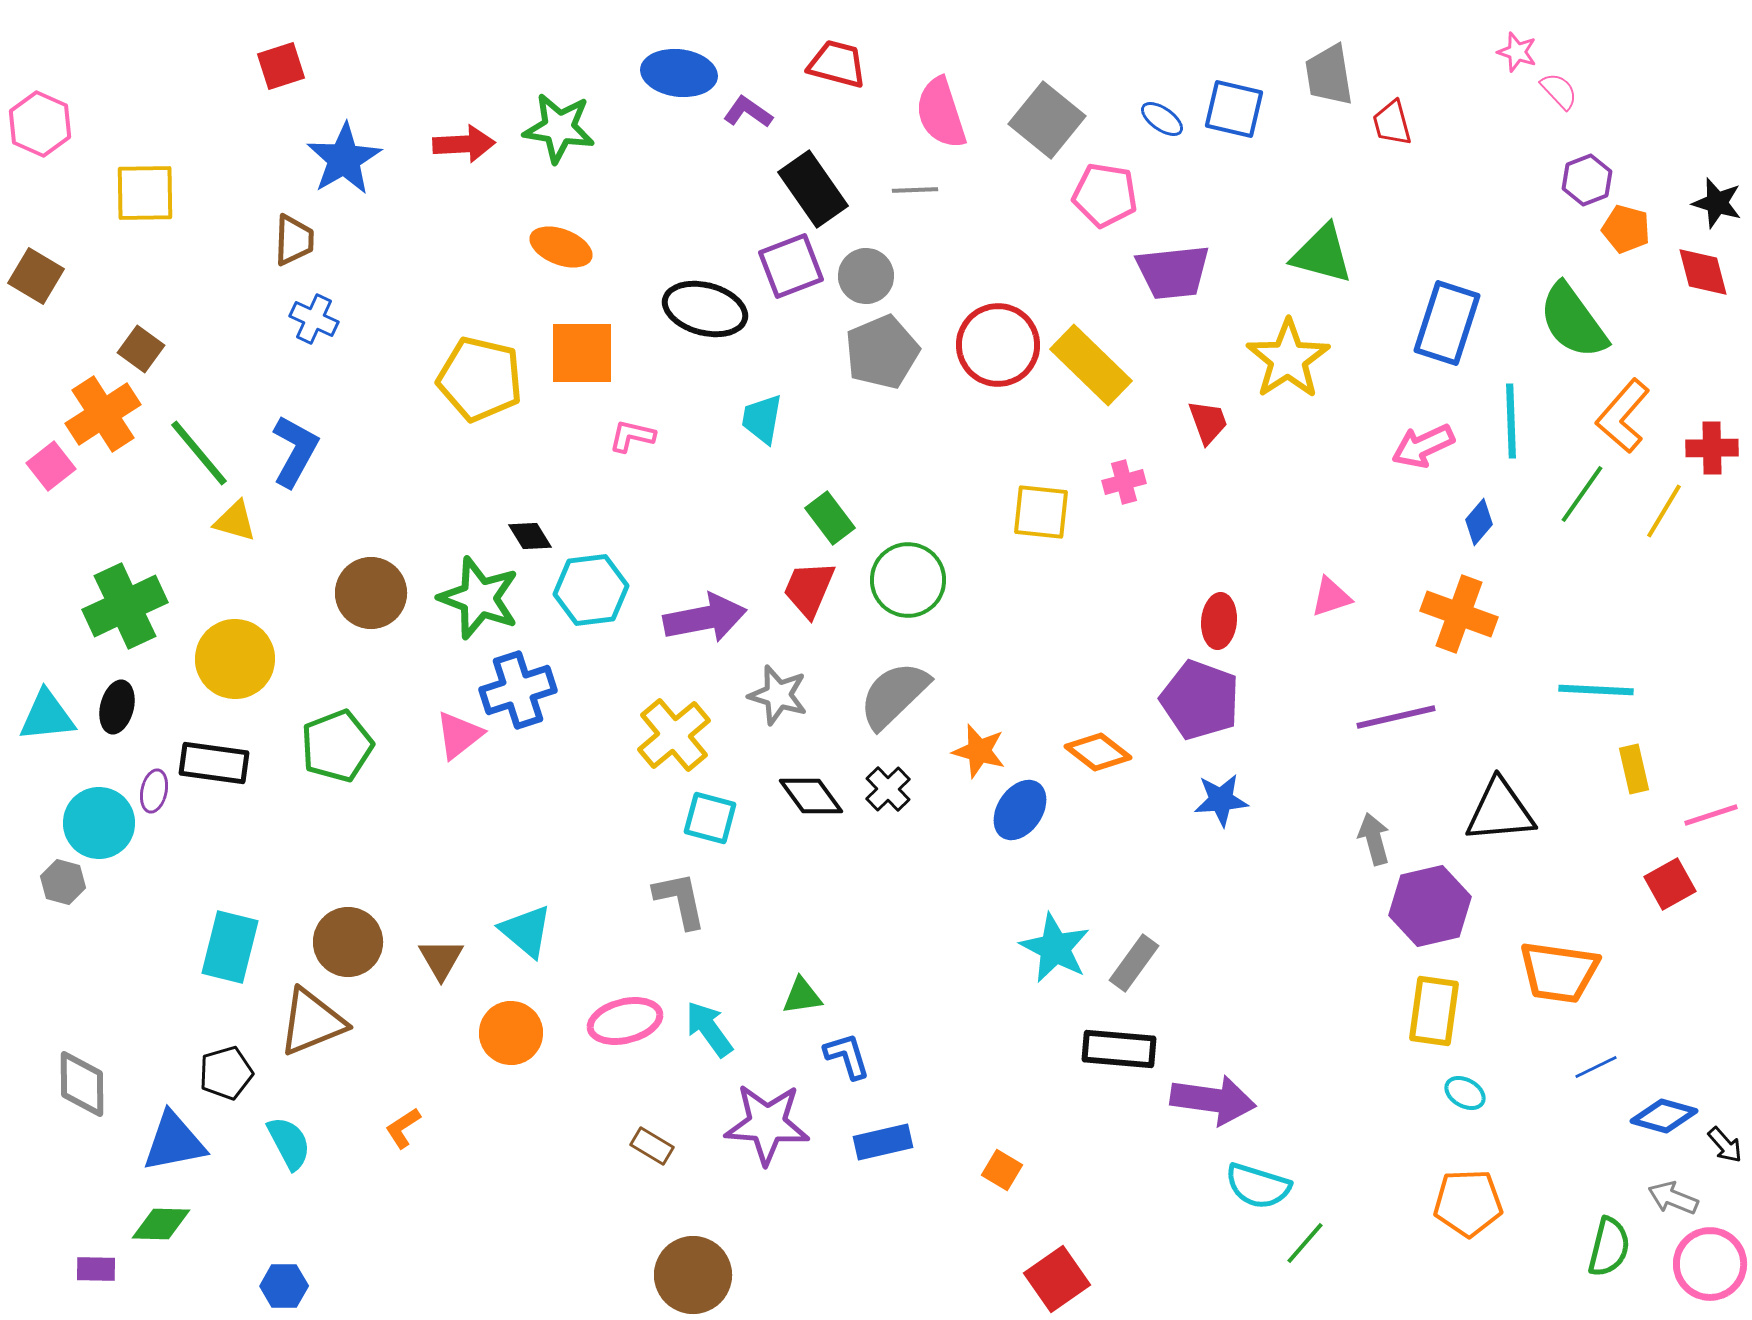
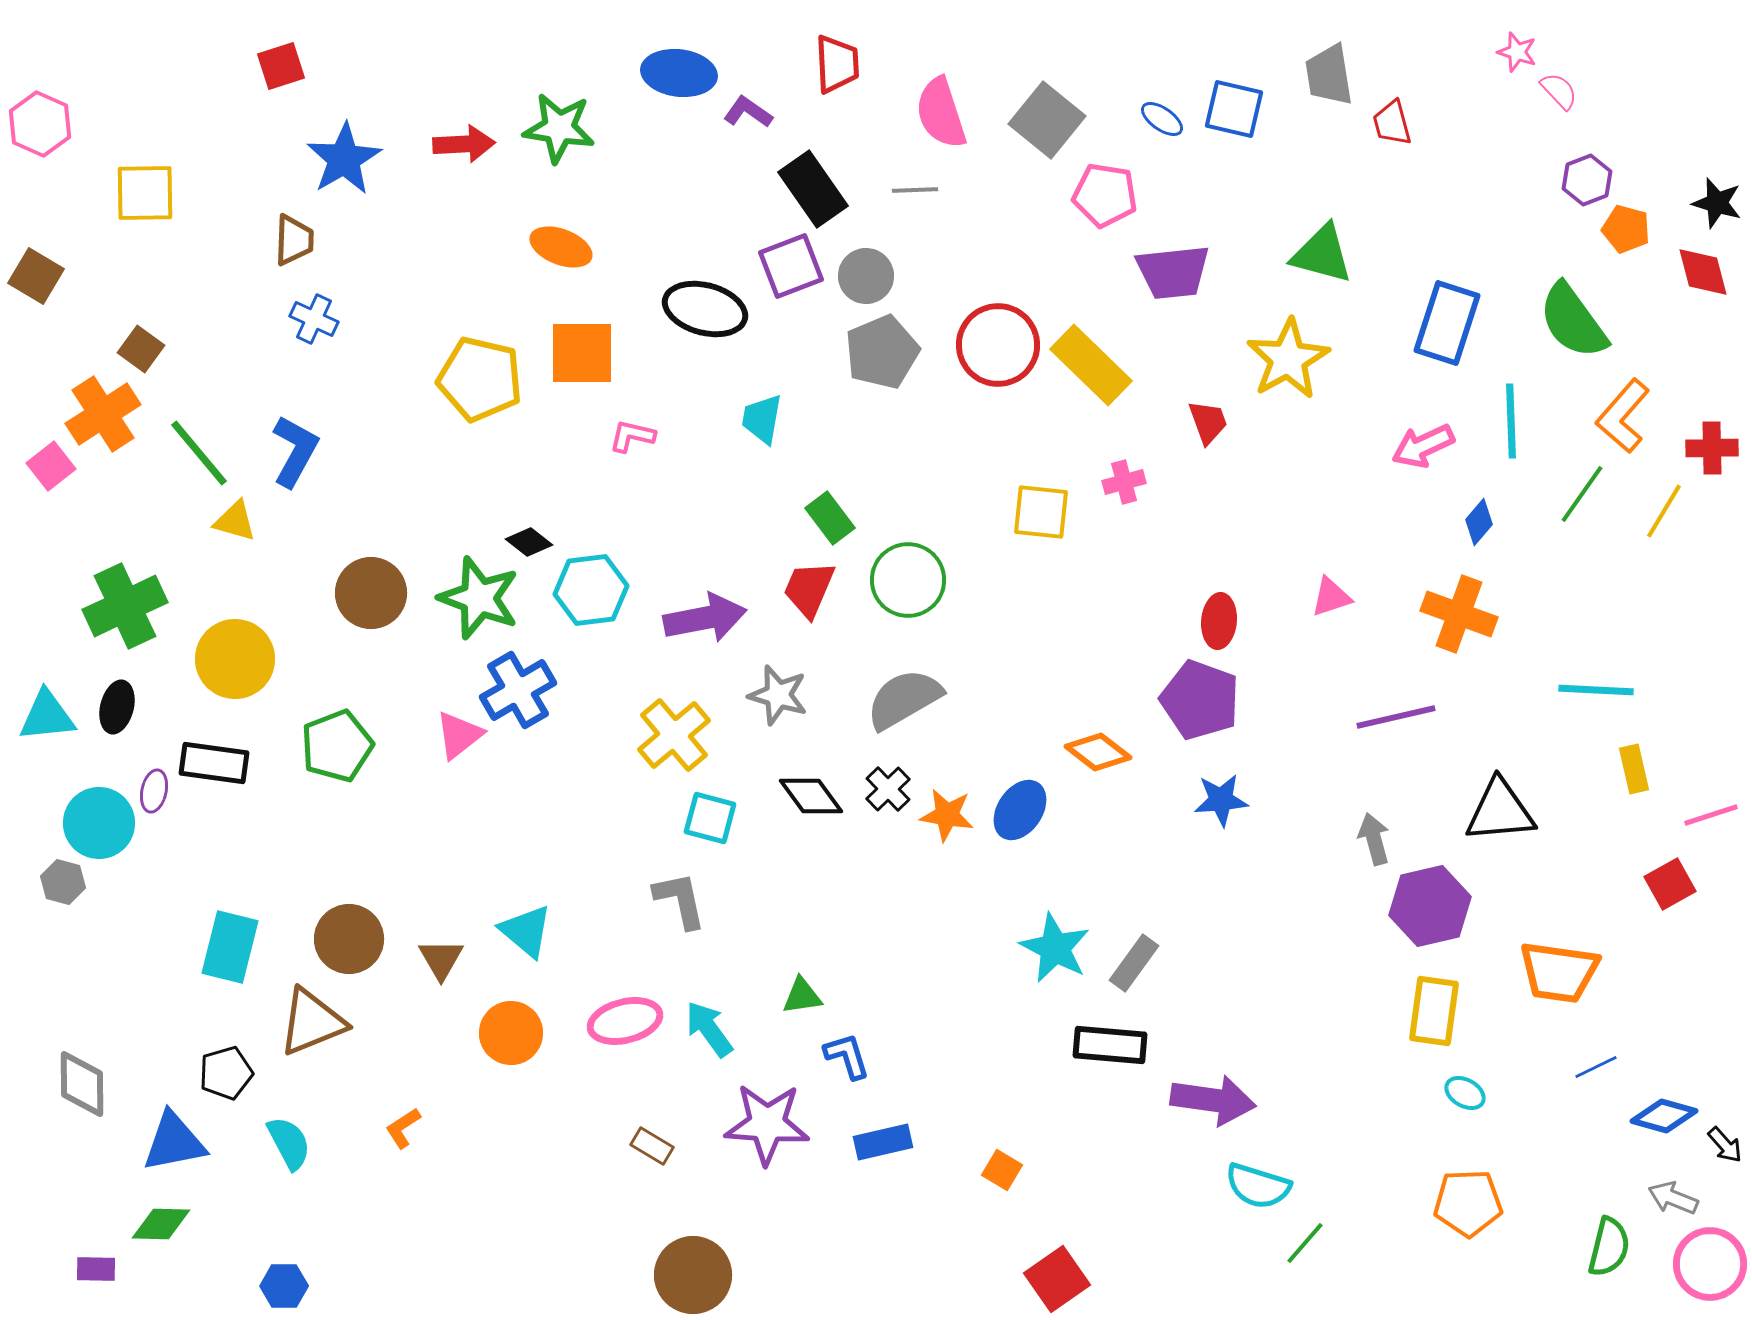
red trapezoid at (837, 64): rotated 72 degrees clockwise
yellow star at (1288, 359): rotated 4 degrees clockwise
black diamond at (530, 536): moved 1 px left, 6 px down; rotated 21 degrees counterclockwise
blue cross at (518, 690): rotated 12 degrees counterclockwise
gray semicircle at (894, 695): moved 10 px right, 4 px down; rotated 14 degrees clockwise
orange star at (979, 751): moved 32 px left, 64 px down; rotated 6 degrees counterclockwise
brown circle at (348, 942): moved 1 px right, 3 px up
black rectangle at (1119, 1049): moved 9 px left, 4 px up
